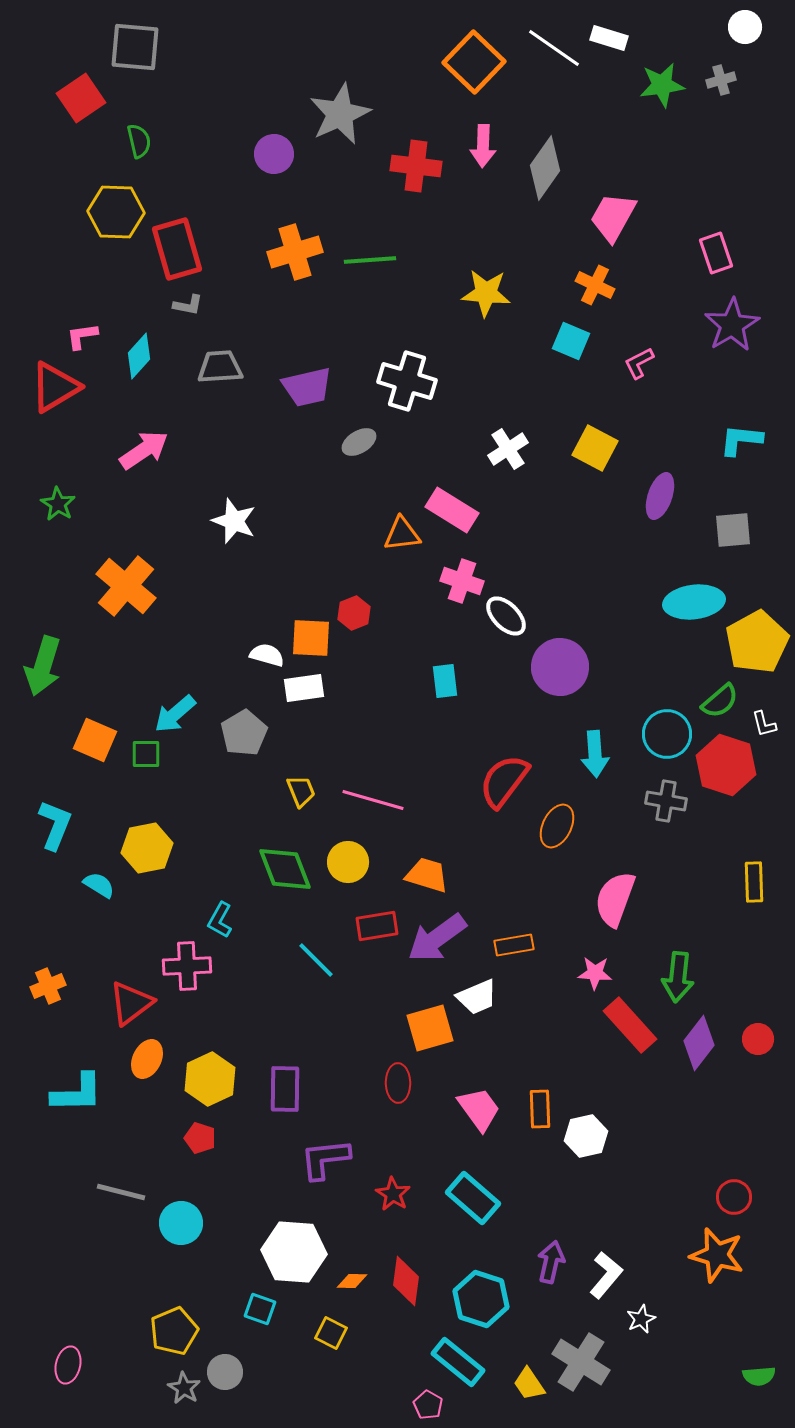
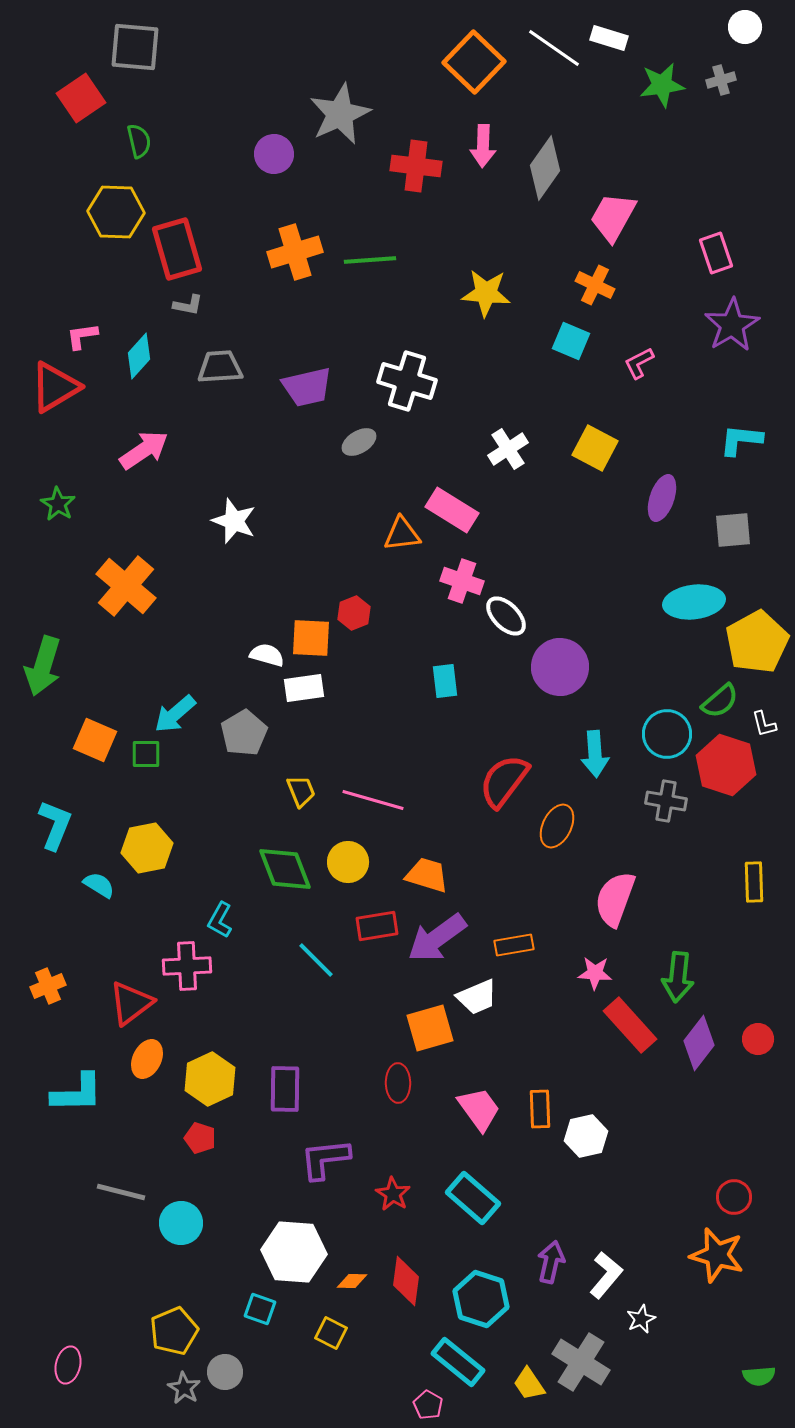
purple ellipse at (660, 496): moved 2 px right, 2 px down
